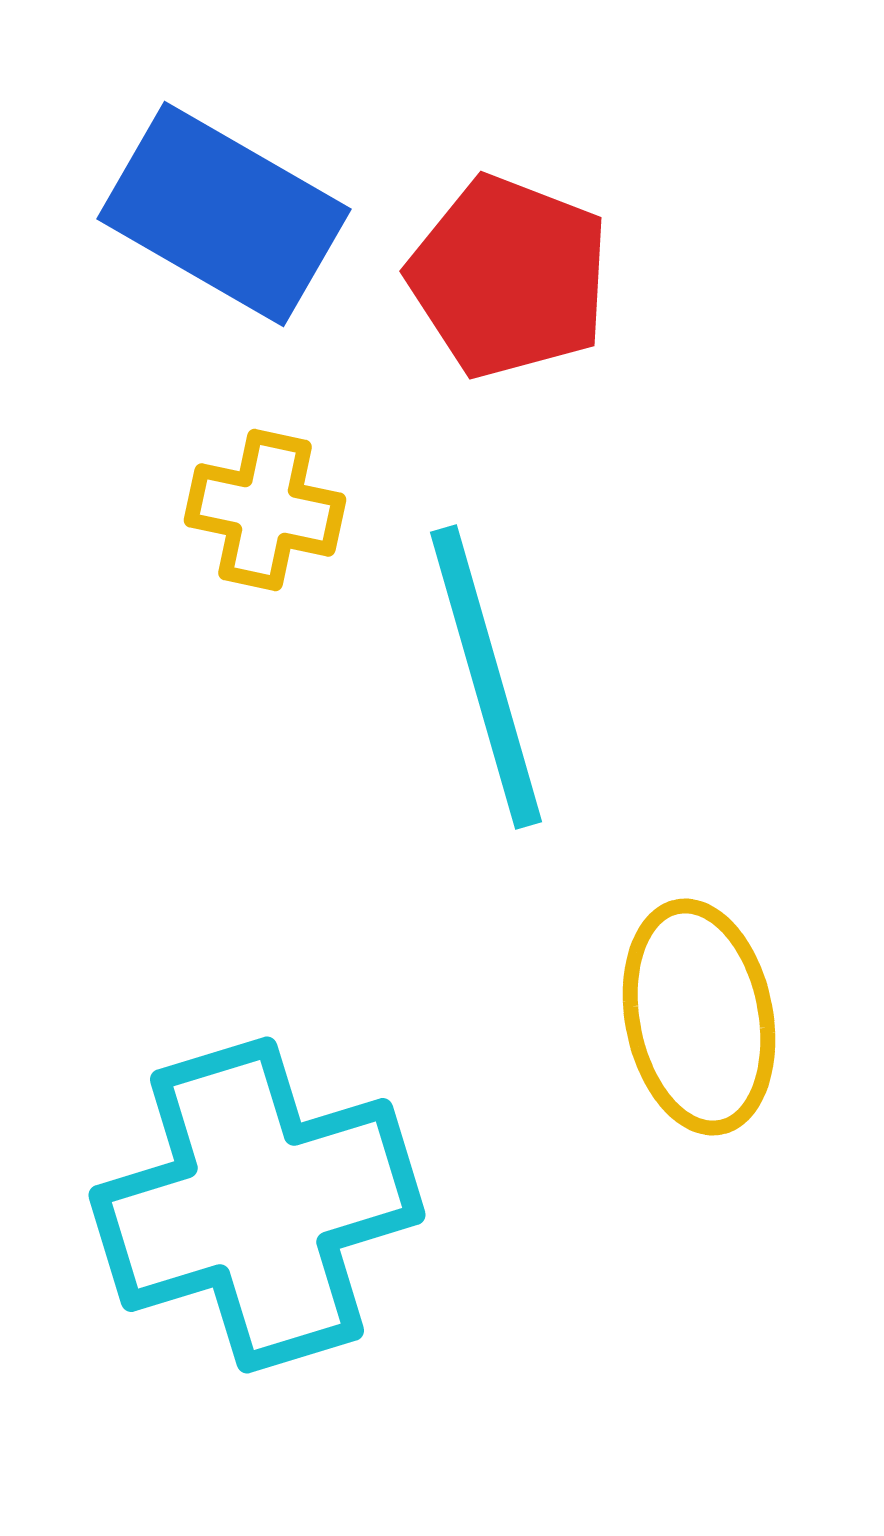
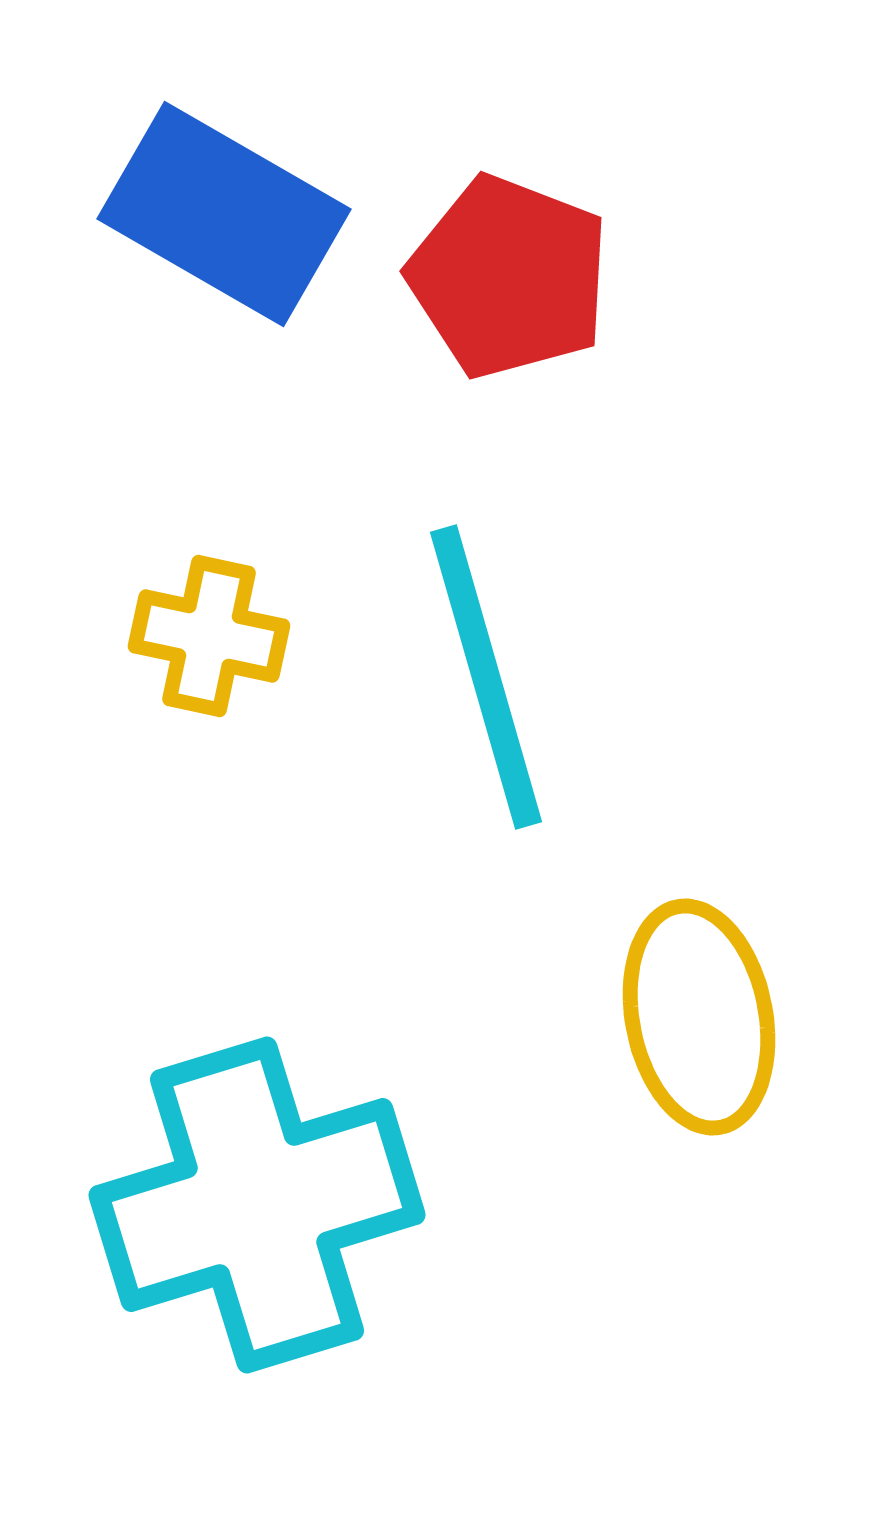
yellow cross: moved 56 px left, 126 px down
